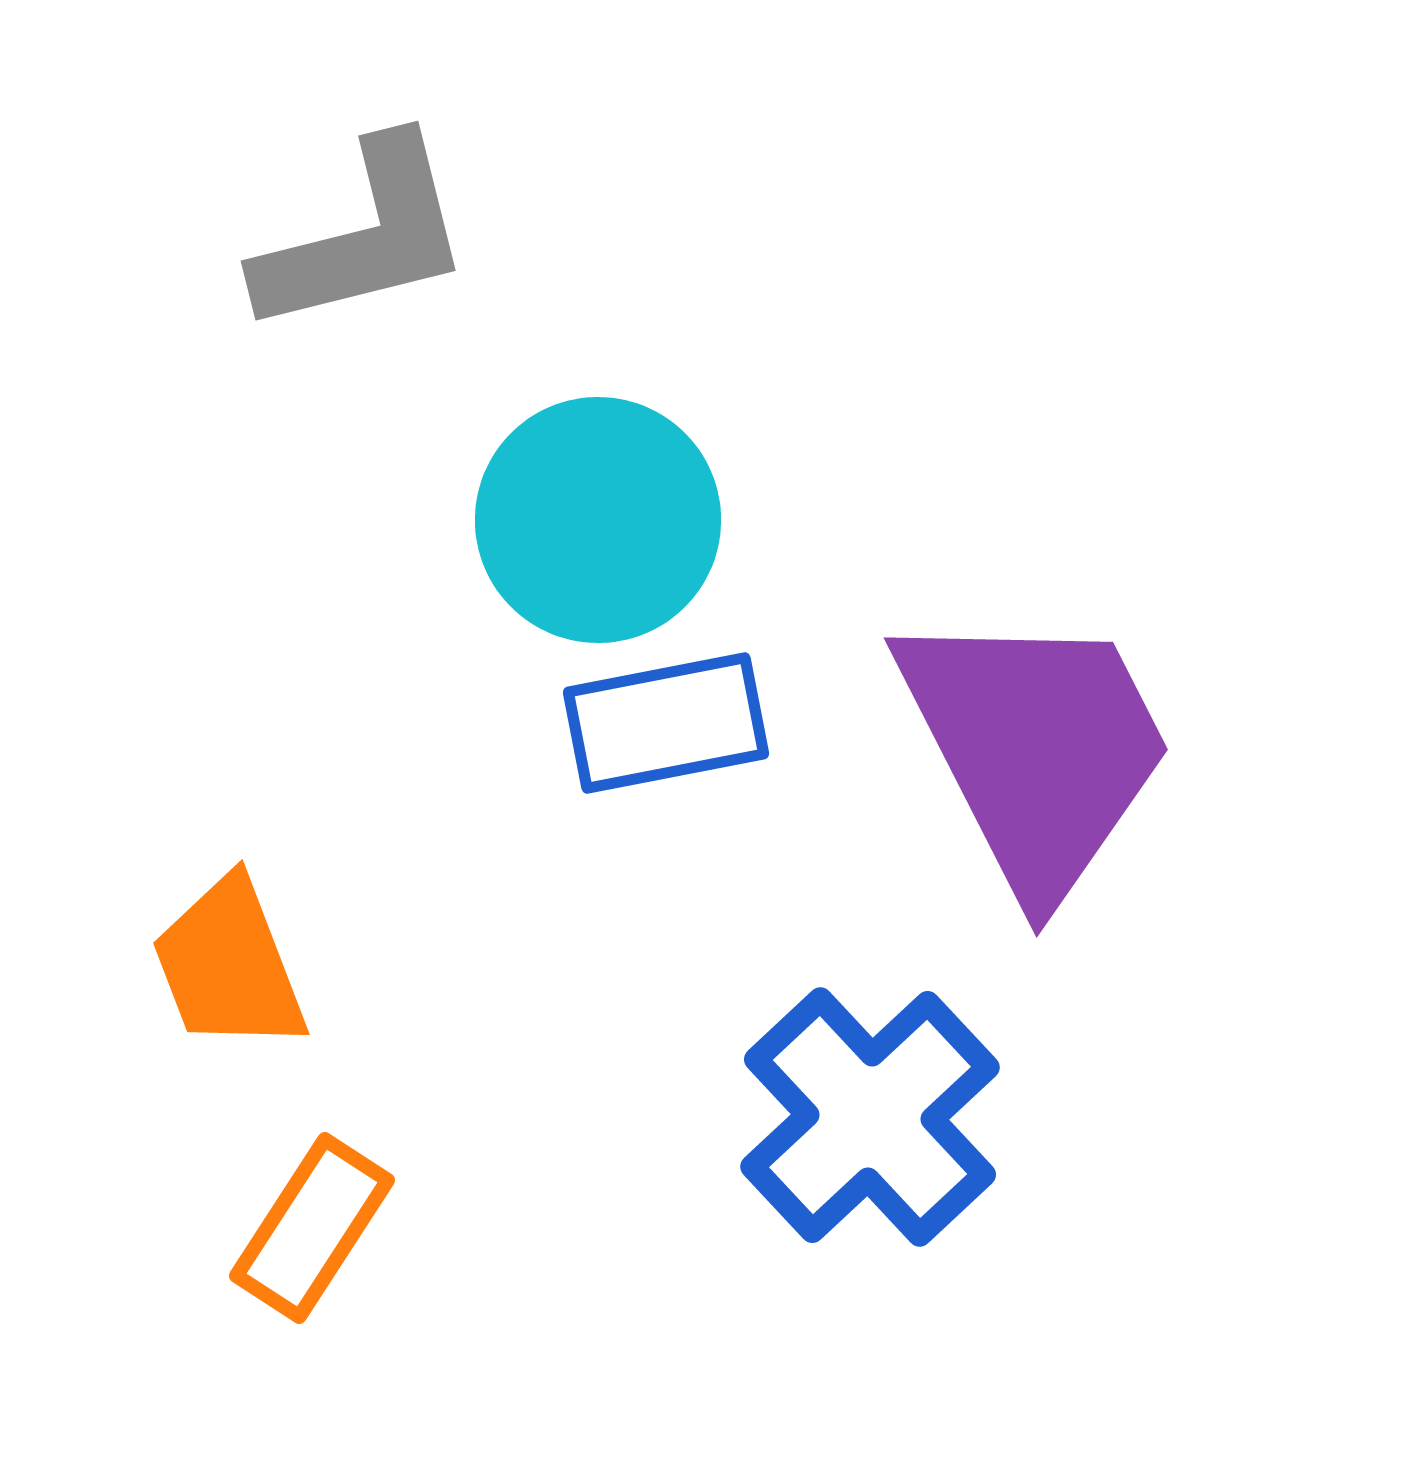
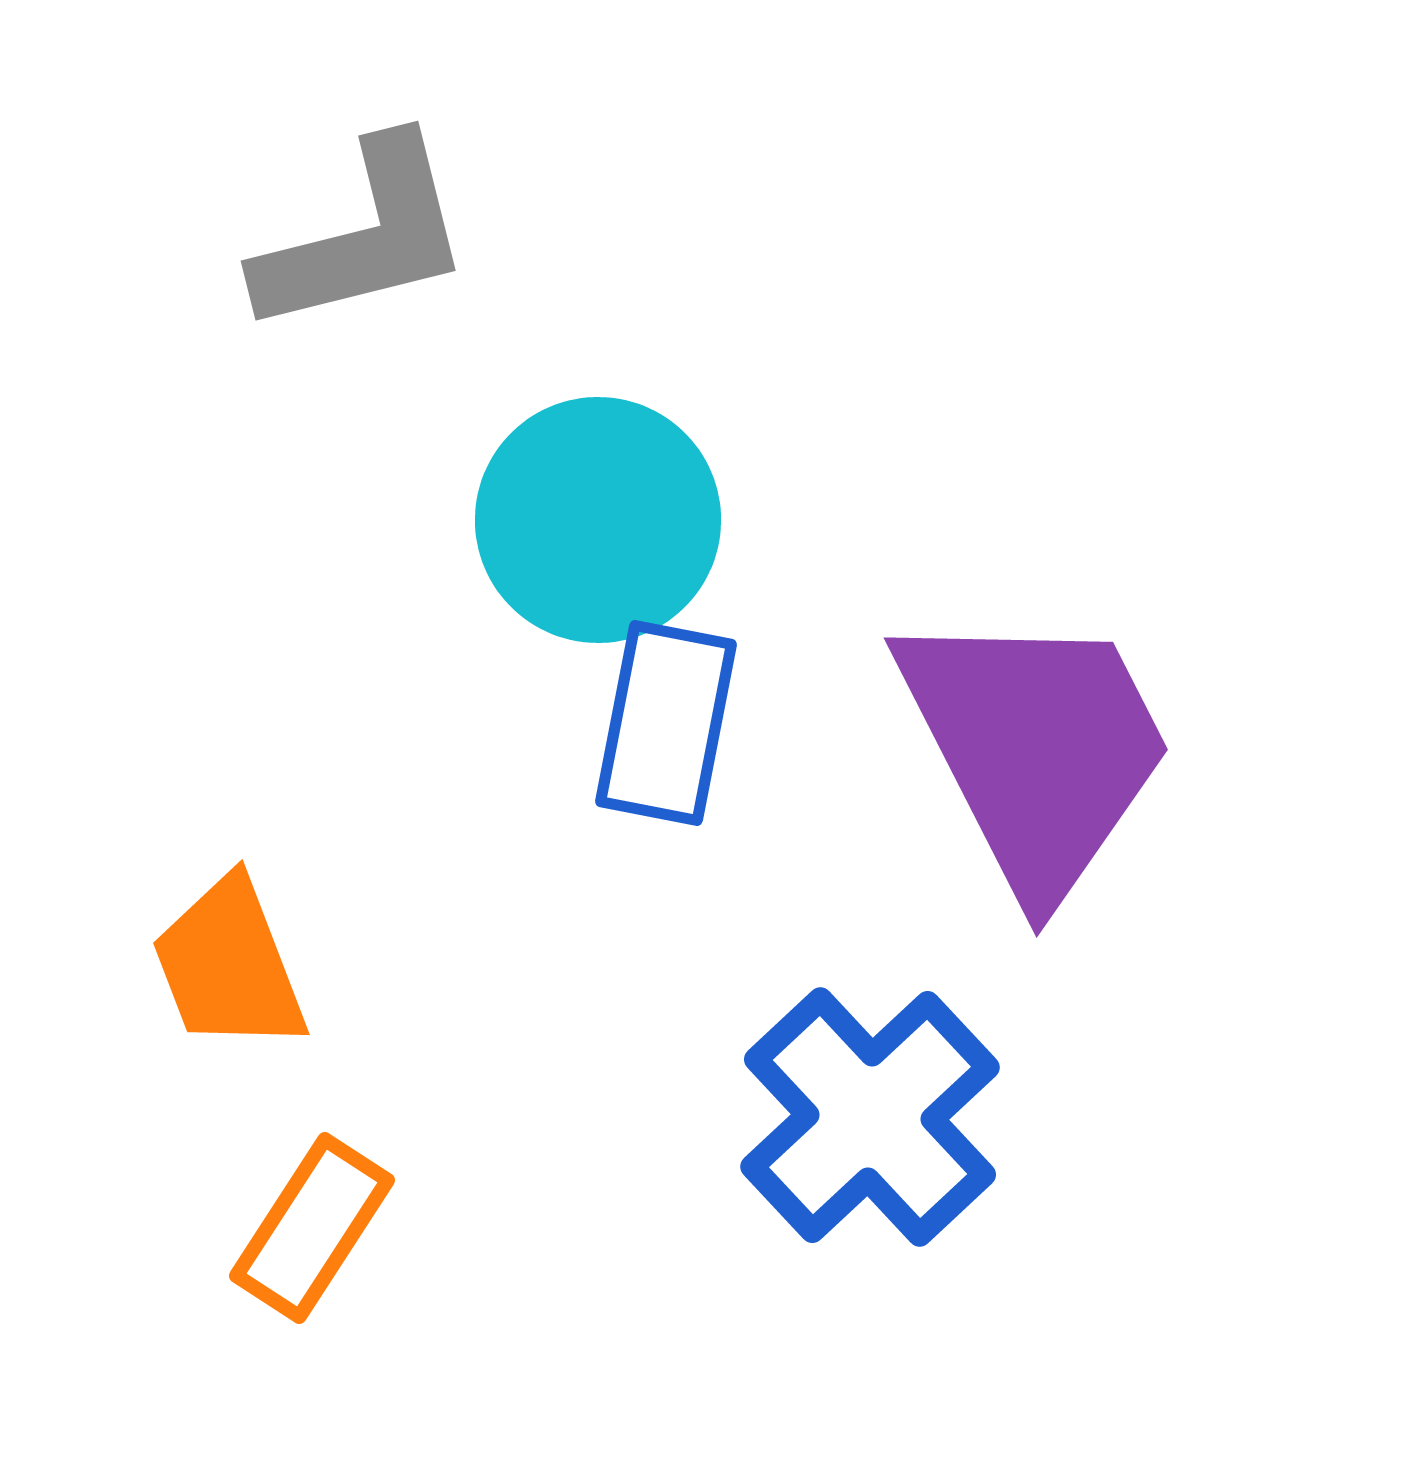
blue rectangle: rotated 68 degrees counterclockwise
